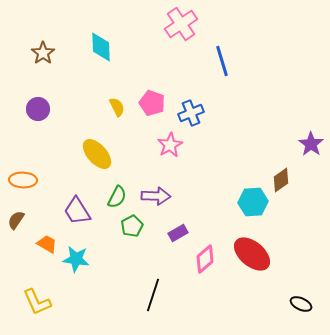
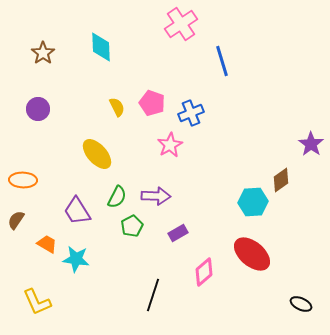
pink diamond: moved 1 px left, 13 px down
